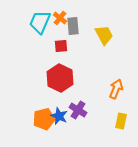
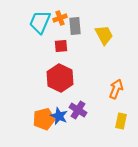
orange cross: rotated 32 degrees clockwise
gray rectangle: moved 2 px right
